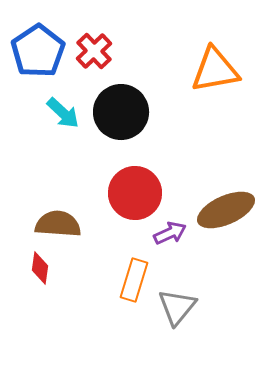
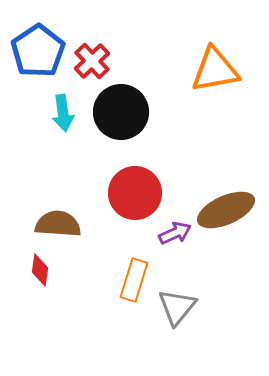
red cross: moved 2 px left, 10 px down
cyan arrow: rotated 39 degrees clockwise
purple arrow: moved 5 px right
red diamond: moved 2 px down
